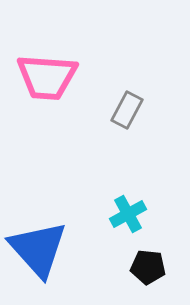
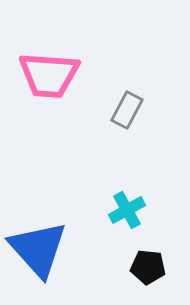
pink trapezoid: moved 2 px right, 2 px up
cyan cross: moved 1 px left, 4 px up
